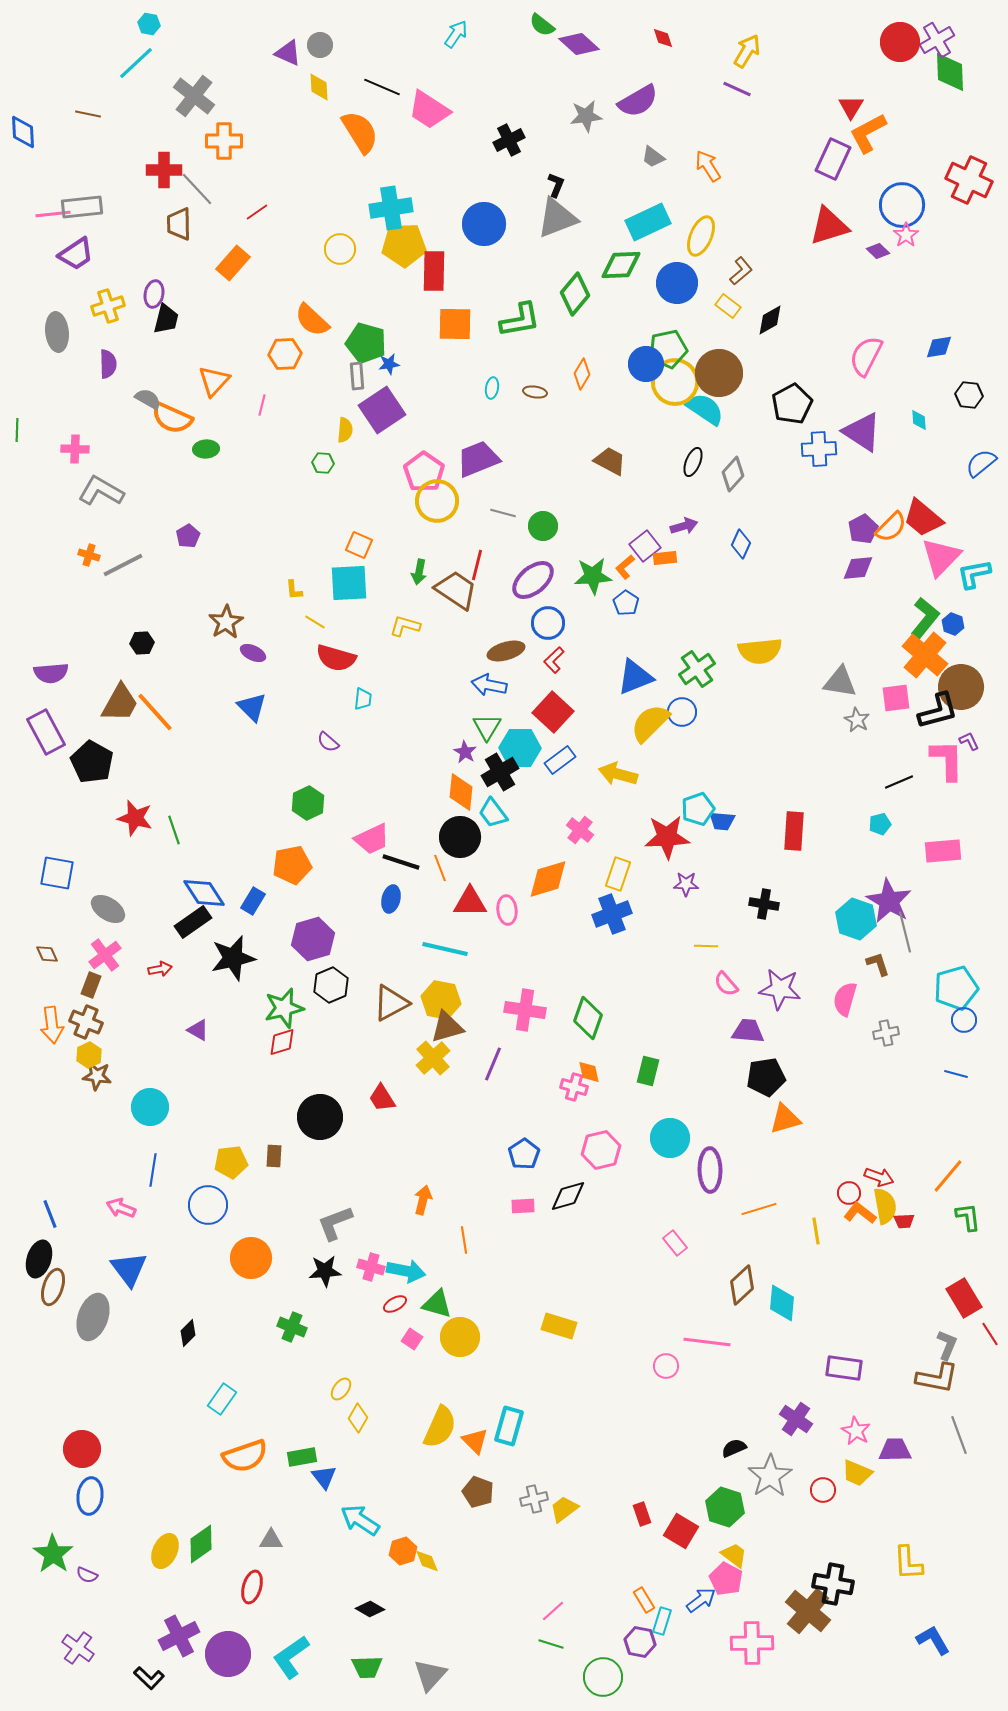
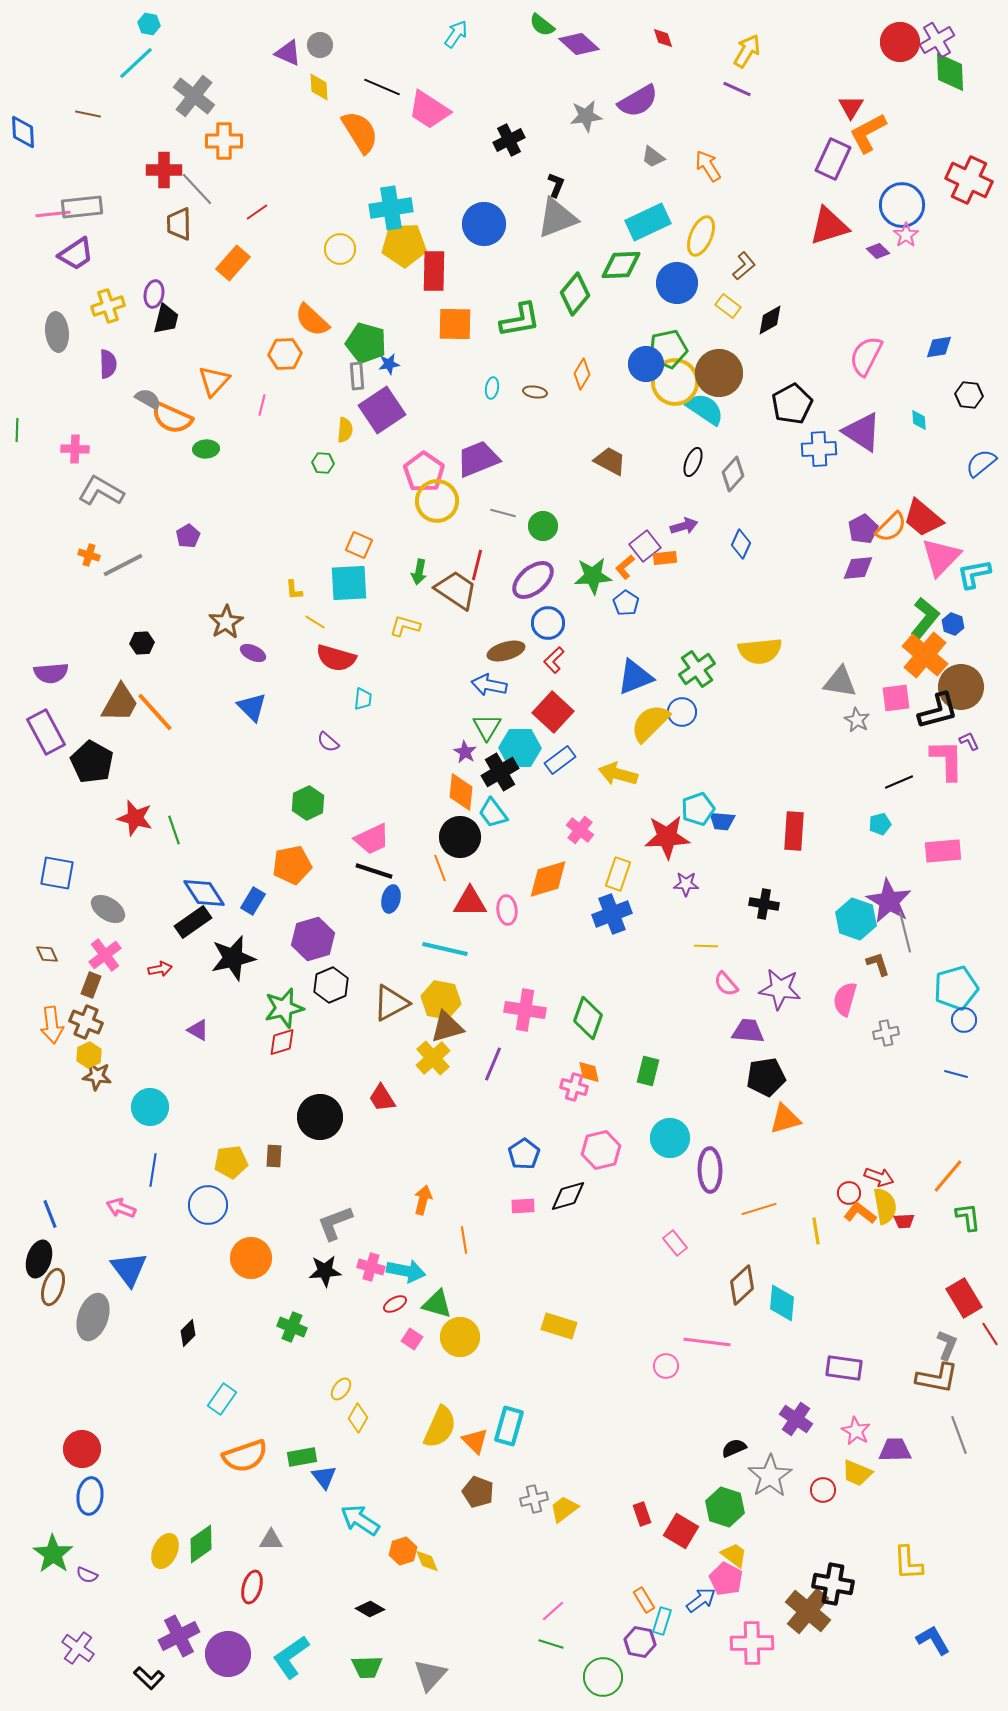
brown L-shape at (741, 271): moved 3 px right, 5 px up
black line at (401, 862): moved 27 px left, 9 px down
